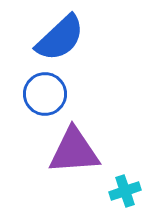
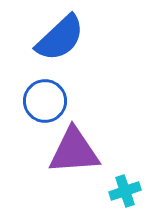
blue circle: moved 7 px down
